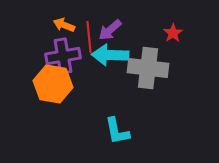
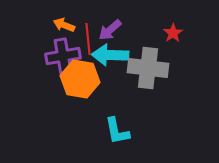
red line: moved 1 px left, 2 px down
orange hexagon: moved 27 px right, 5 px up
